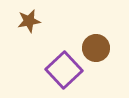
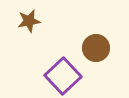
purple square: moved 1 px left, 6 px down
